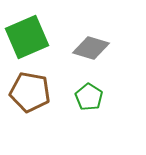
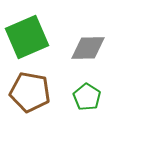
gray diamond: moved 3 px left; rotated 18 degrees counterclockwise
green pentagon: moved 2 px left
